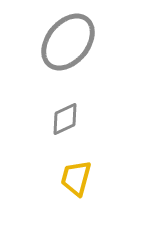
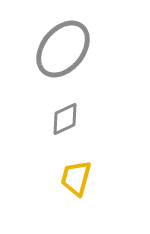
gray ellipse: moved 5 px left, 7 px down
